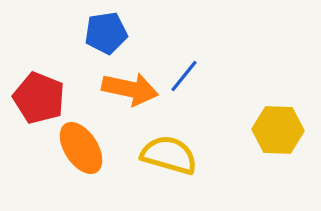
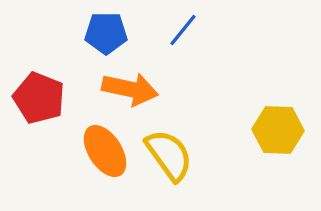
blue pentagon: rotated 9 degrees clockwise
blue line: moved 1 px left, 46 px up
orange ellipse: moved 24 px right, 3 px down
yellow semicircle: rotated 38 degrees clockwise
